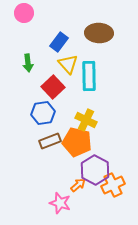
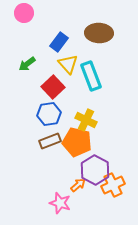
green arrow: moved 1 px left, 1 px down; rotated 60 degrees clockwise
cyan rectangle: moved 2 px right; rotated 20 degrees counterclockwise
blue hexagon: moved 6 px right, 1 px down
